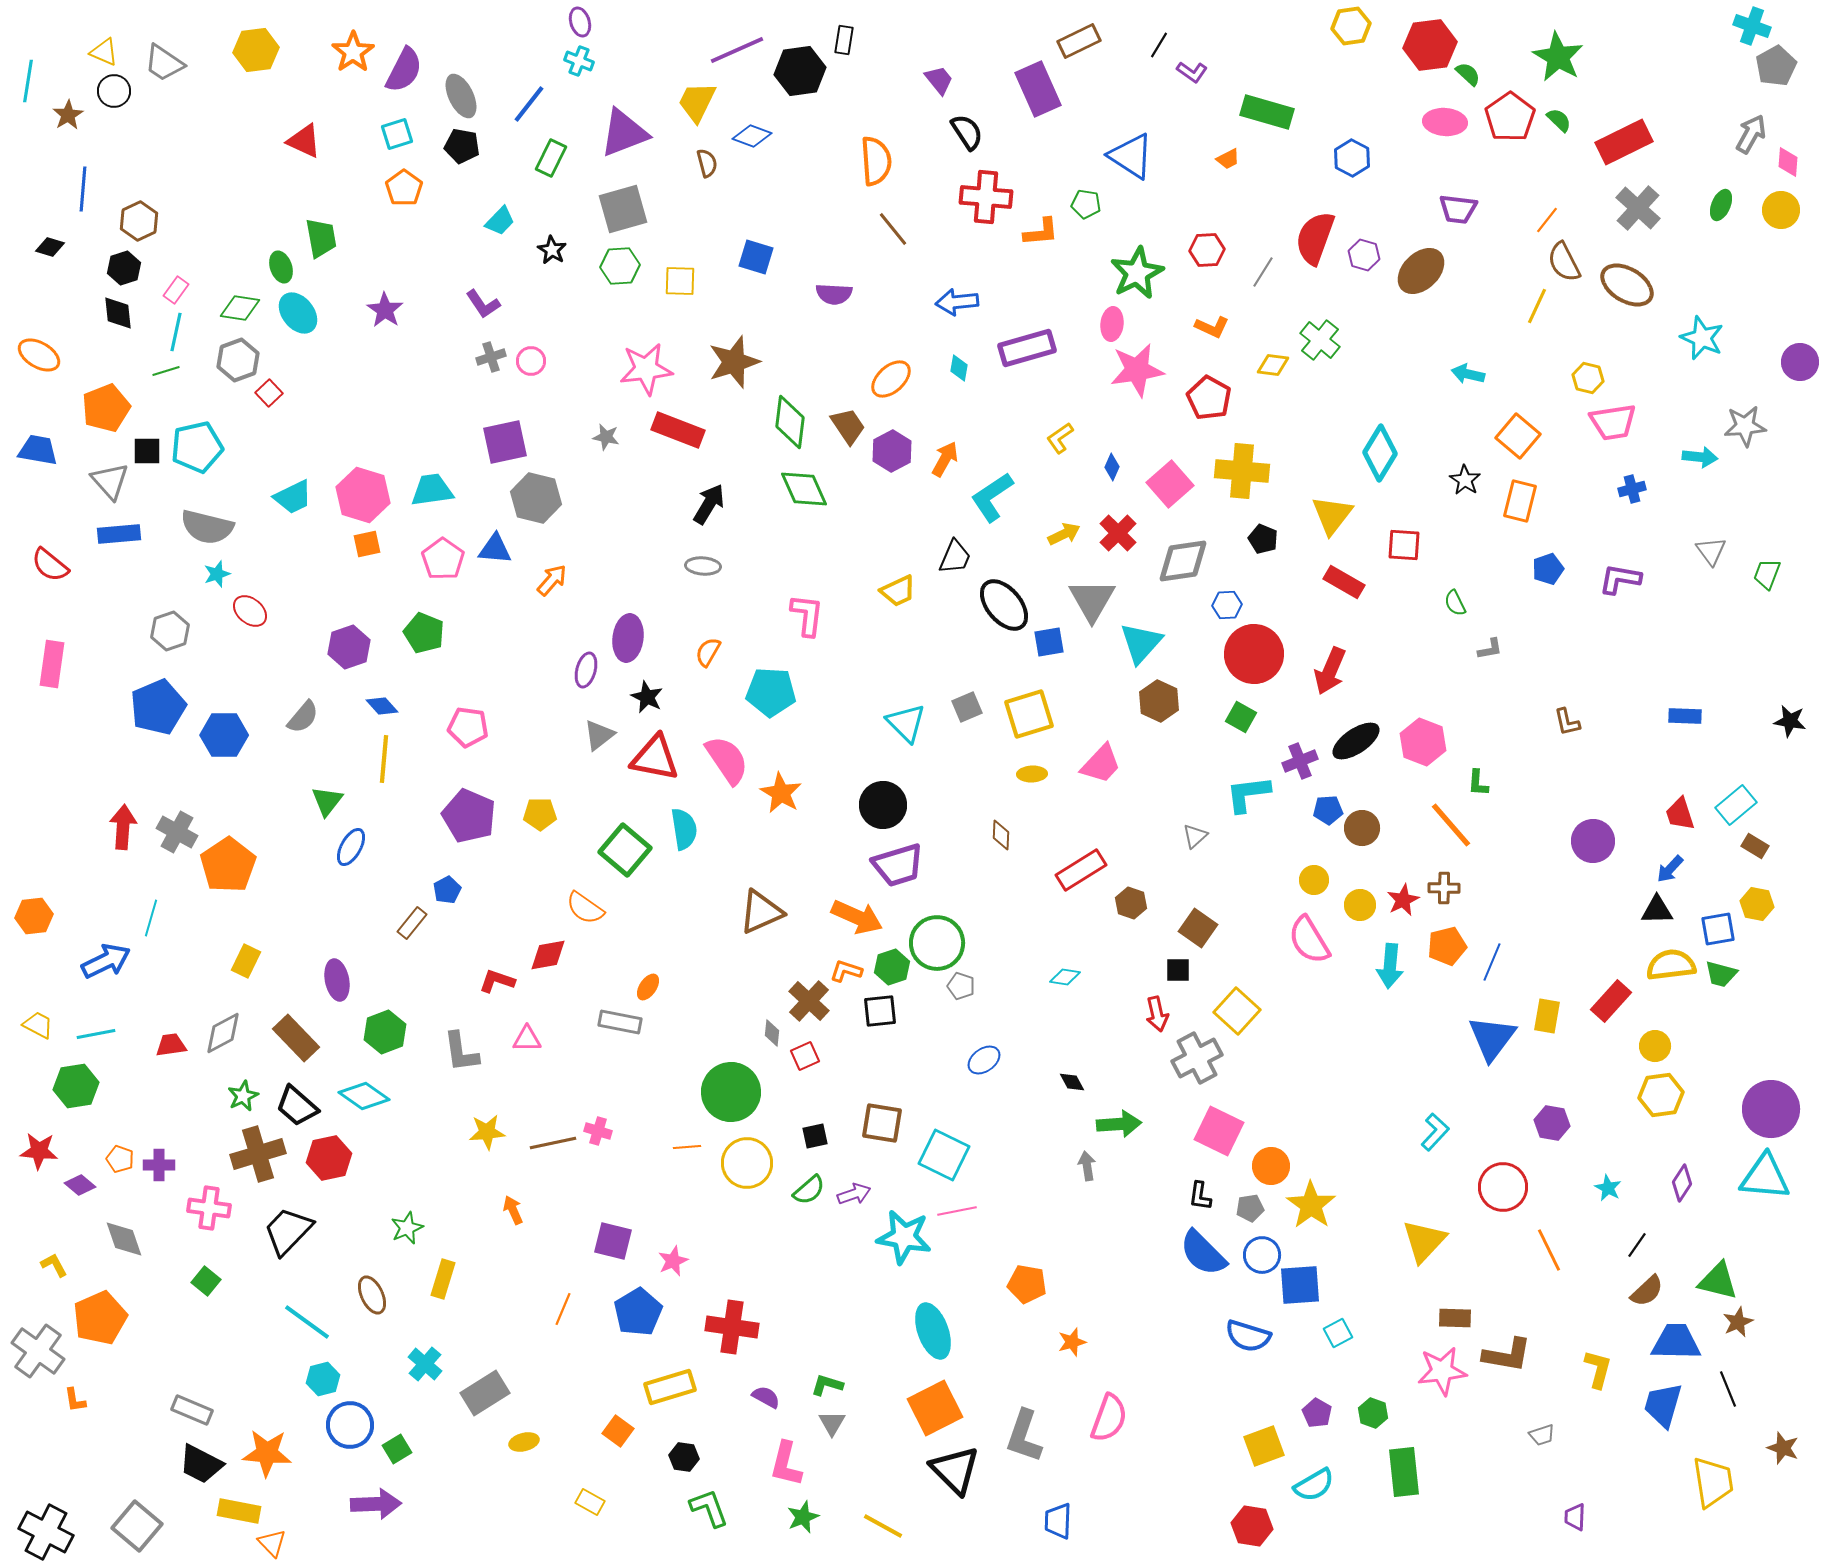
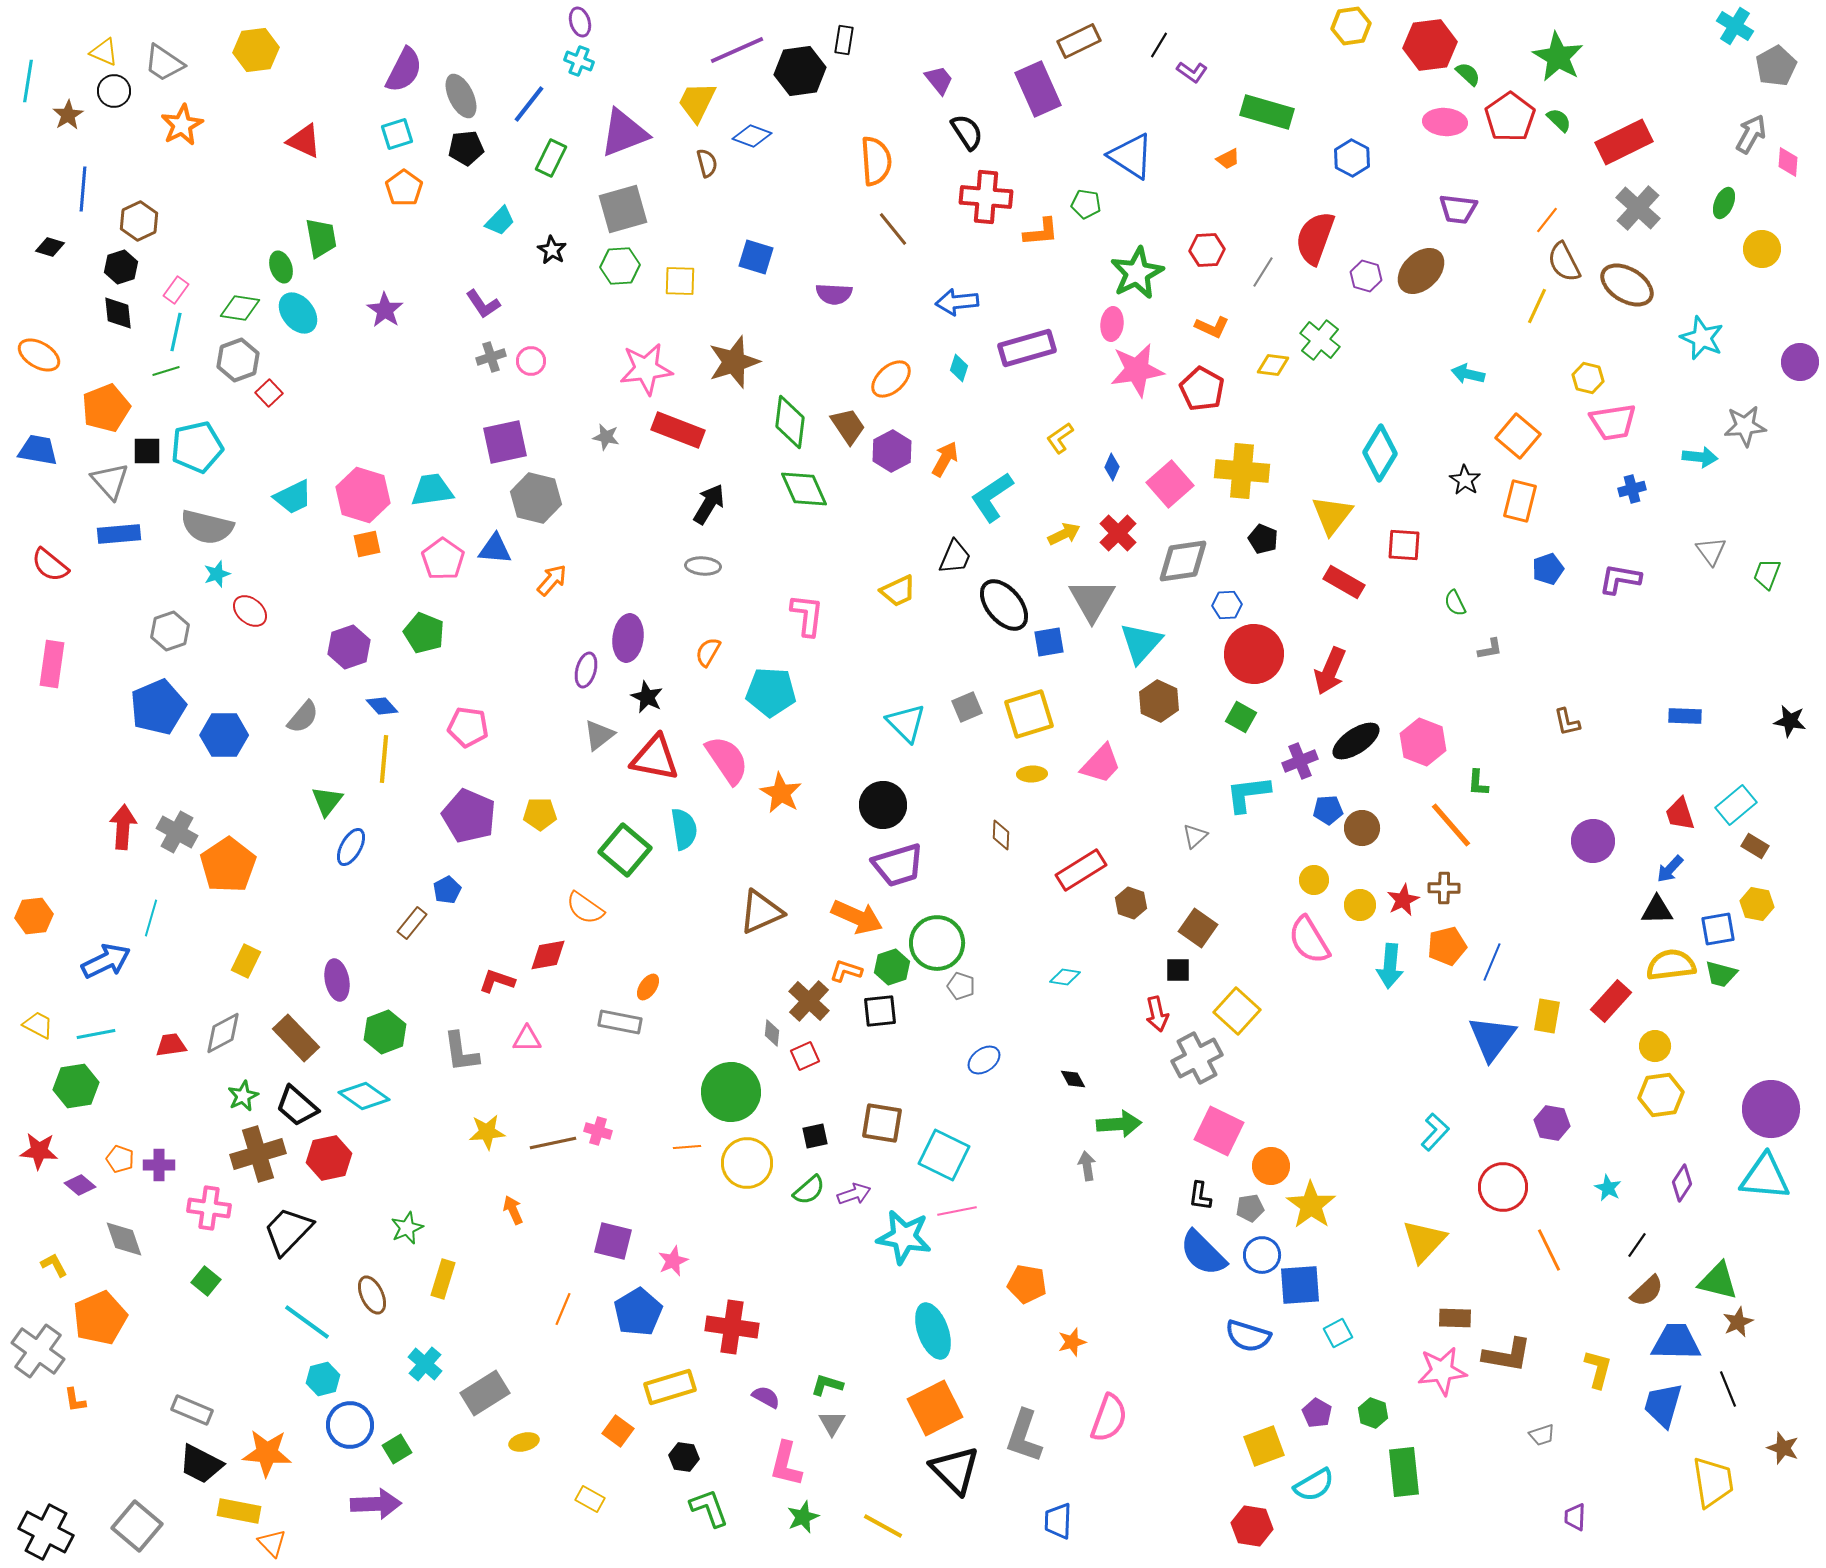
cyan cross at (1752, 26): moved 17 px left; rotated 12 degrees clockwise
orange star at (353, 52): moved 171 px left, 73 px down; rotated 6 degrees clockwise
black pentagon at (462, 146): moved 4 px right, 2 px down; rotated 16 degrees counterclockwise
green ellipse at (1721, 205): moved 3 px right, 2 px up
yellow circle at (1781, 210): moved 19 px left, 39 px down
purple hexagon at (1364, 255): moved 2 px right, 21 px down
black hexagon at (124, 268): moved 3 px left, 1 px up
cyan diamond at (959, 368): rotated 8 degrees clockwise
red pentagon at (1209, 398): moved 7 px left, 9 px up
black diamond at (1072, 1082): moved 1 px right, 3 px up
yellow rectangle at (590, 1502): moved 3 px up
